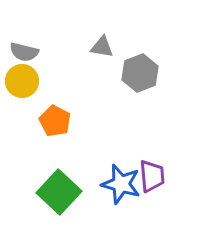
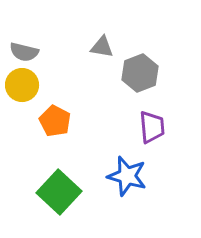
yellow circle: moved 4 px down
purple trapezoid: moved 49 px up
blue star: moved 6 px right, 8 px up
